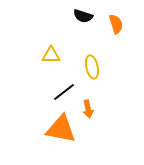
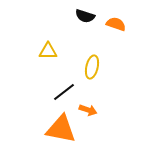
black semicircle: moved 2 px right
orange semicircle: rotated 54 degrees counterclockwise
yellow triangle: moved 3 px left, 4 px up
yellow ellipse: rotated 25 degrees clockwise
orange arrow: moved 1 px down; rotated 60 degrees counterclockwise
